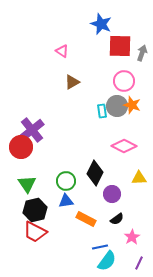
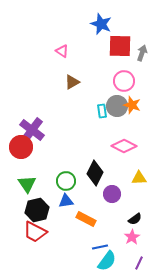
purple cross: rotated 15 degrees counterclockwise
black hexagon: moved 2 px right
black semicircle: moved 18 px right
